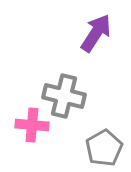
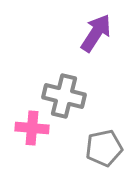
pink cross: moved 3 px down
gray pentagon: rotated 18 degrees clockwise
